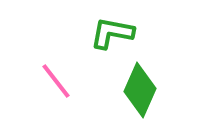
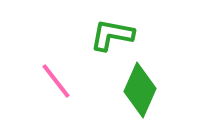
green L-shape: moved 2 px down
